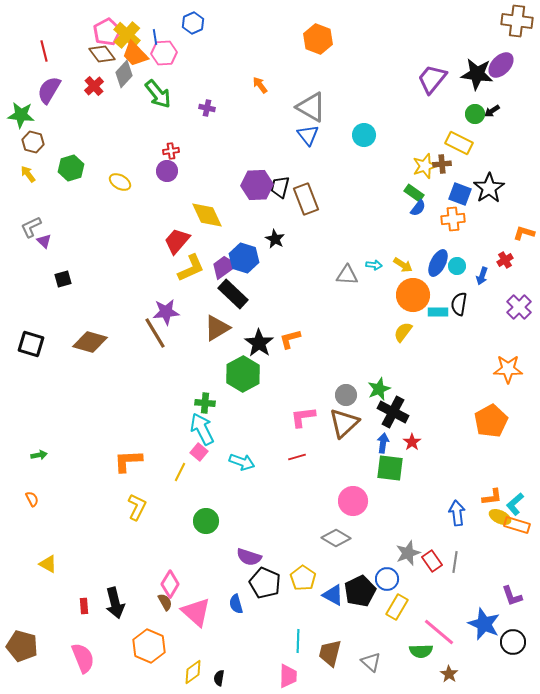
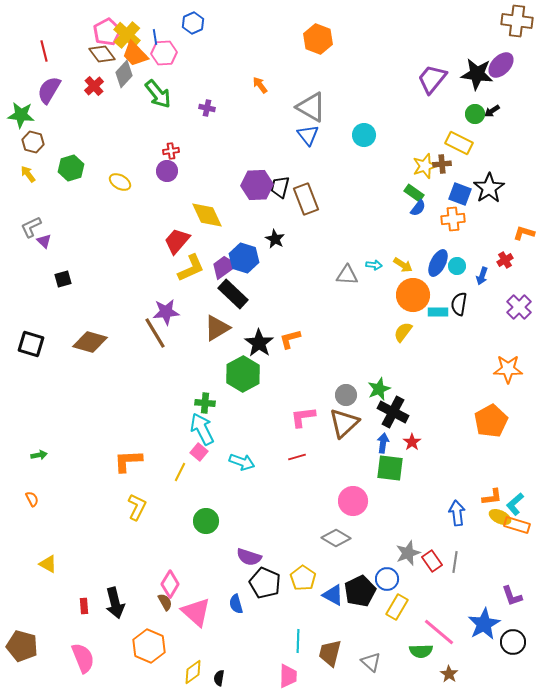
blue star at (484, 624): rotated 20 degrees clockwise
